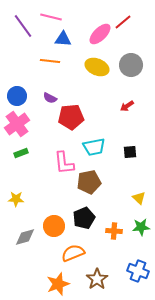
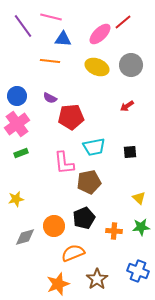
yellow star: rotated 14 degrees counterclockwise
